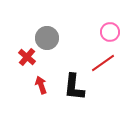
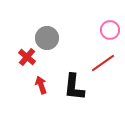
pink circle: moved 2 px up
